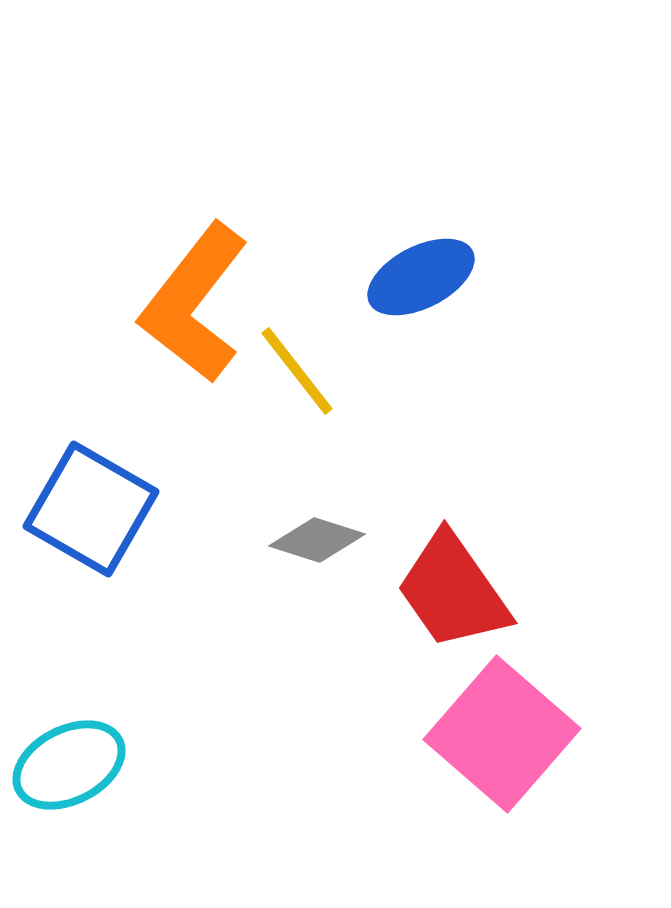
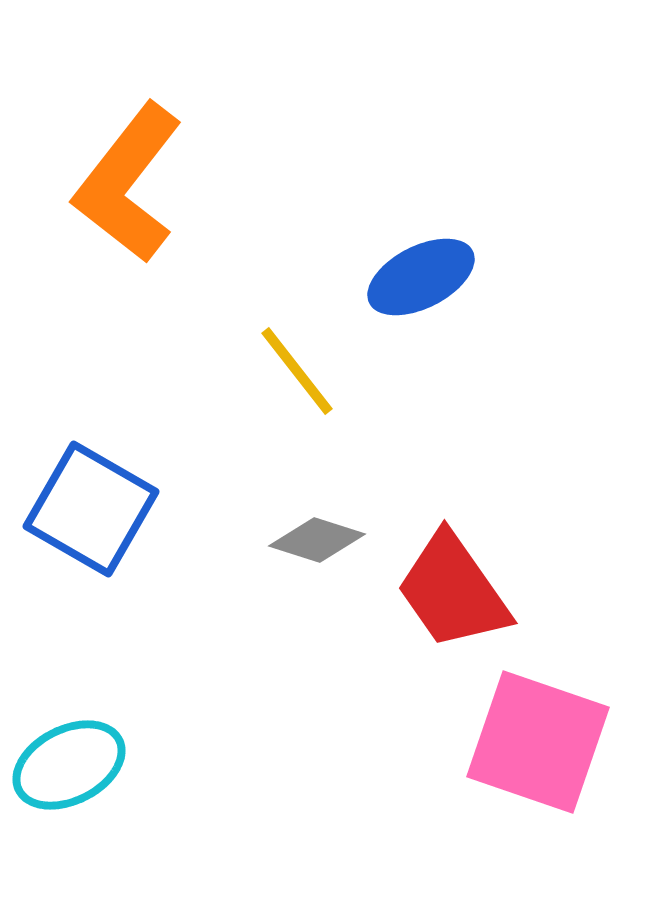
orange L-shape: moved 66 px left, 120 px up
pink square: moved 36 px right, 8 px down; rotated 22 degrees counterclockwise
